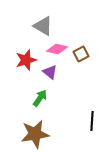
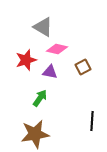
gray triangle: moved 1 px down
brown square: moved 2 px right, 13 px down
purple triangle: rotated 28 degrees counterclockwise
